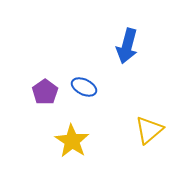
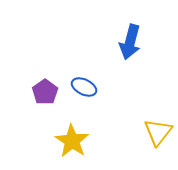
blue arrow: moved 3 px right, 4 px up
yellow triangle: moved 9 px right, 2 px down; rotated 12 degrees counterclockwise
